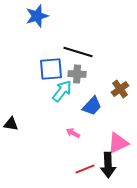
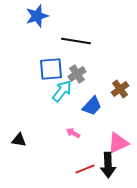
black line: moved 2 px left, 11 px up; rotated 8 degrees counterclockwise
gray cross: rotated 36 degrees counterclockwise
black triangle: moved 8 px right, 16 px down
